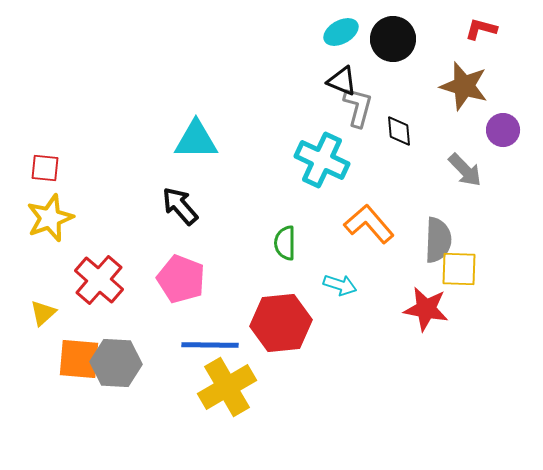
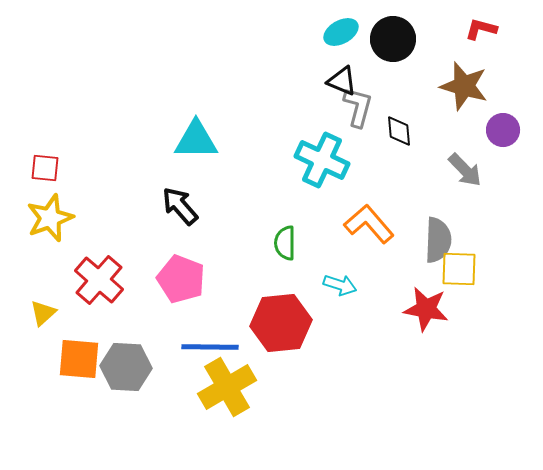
blue line: moved 2 px down
gray hexagon: moved 10 px right, 4 px down
